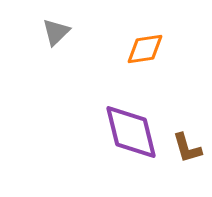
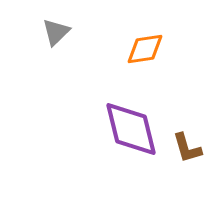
purple diamond: moved 3 px up
